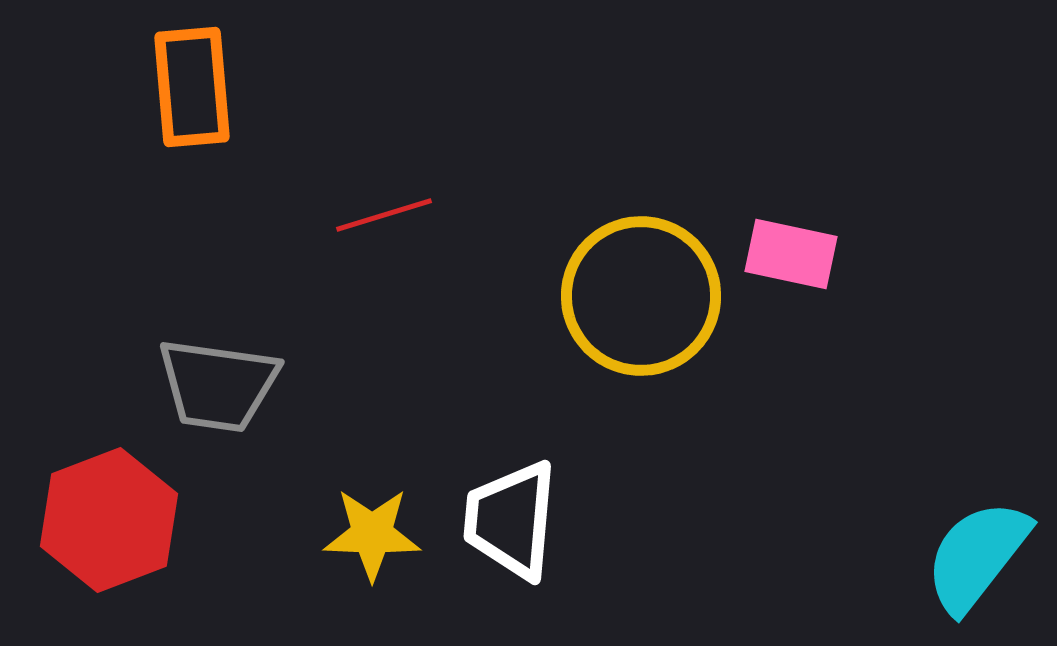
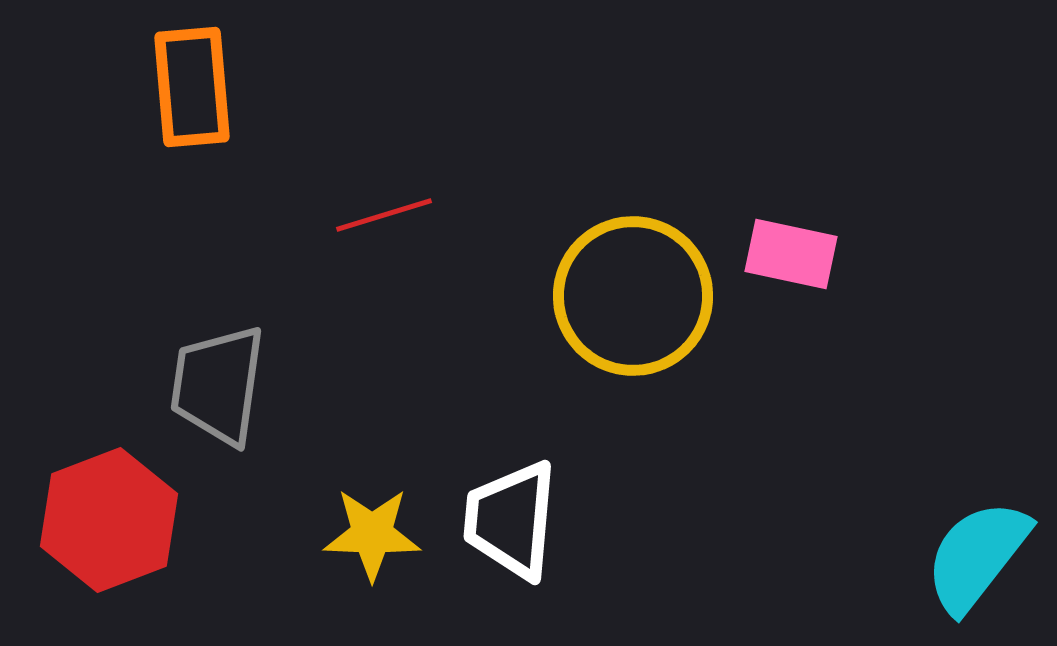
yellow circle: moved 8 px left
gray trapezoid: rotated 90 degrees clockwise
